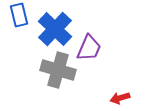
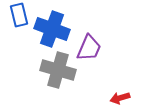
blue cross: moved 3 px left; rotated 24 degrees counterclockwise
